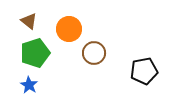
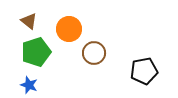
green pentagon: moved 1 px right, 1 px up
blue star: rotated 12 degrees counterclockwise
